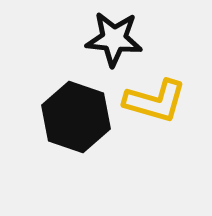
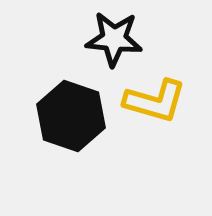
black hexagon: moved 5 px left, 1 px up
